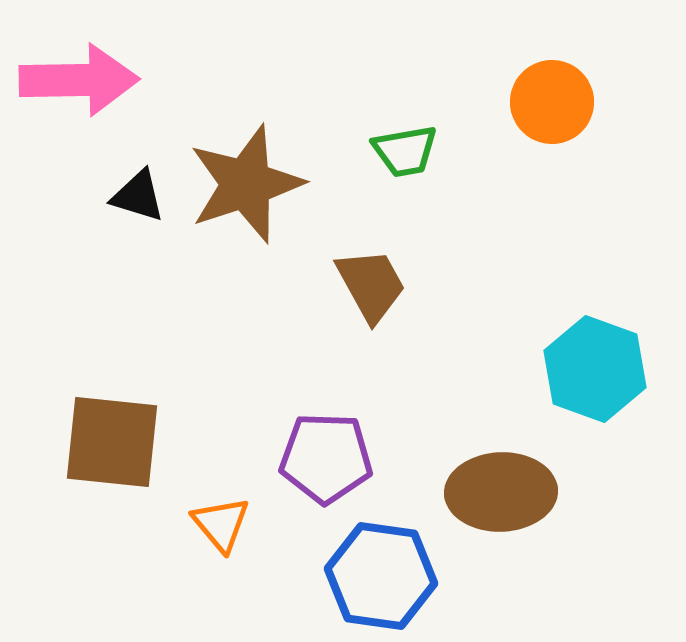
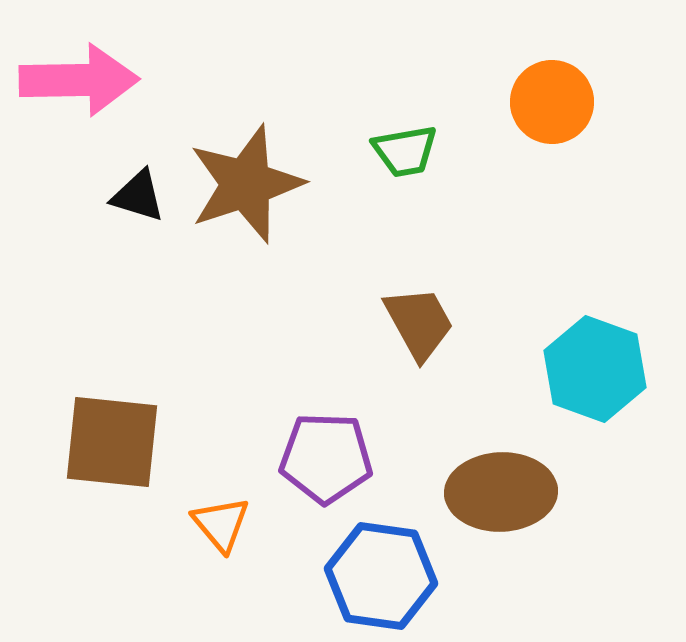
brown trapezoid: moved 48 px right, 38 px down
